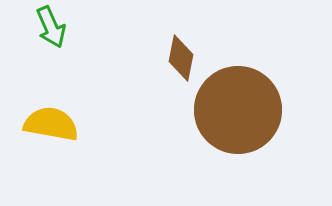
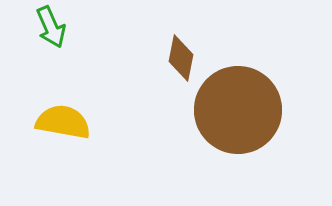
yellow semicircle: moved 12 px right, 2 px up
